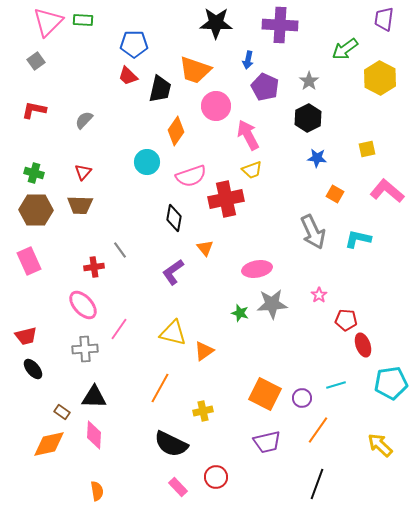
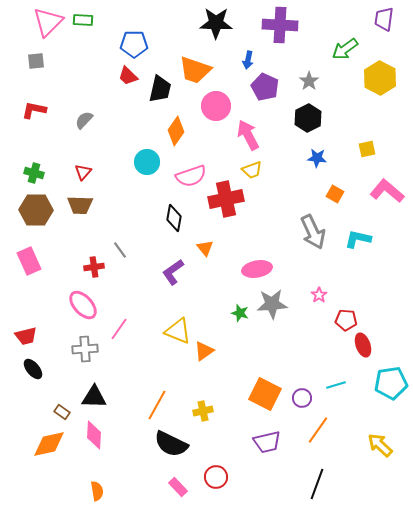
gray square at (36, 61): rotated 30 degrees clockwise
yellow triangle at (173, 333): moved 5 px right, 2 px up; rotated 8 degrees clockwise
orange line at (160, 388): moved 3 px left, 17 px down
